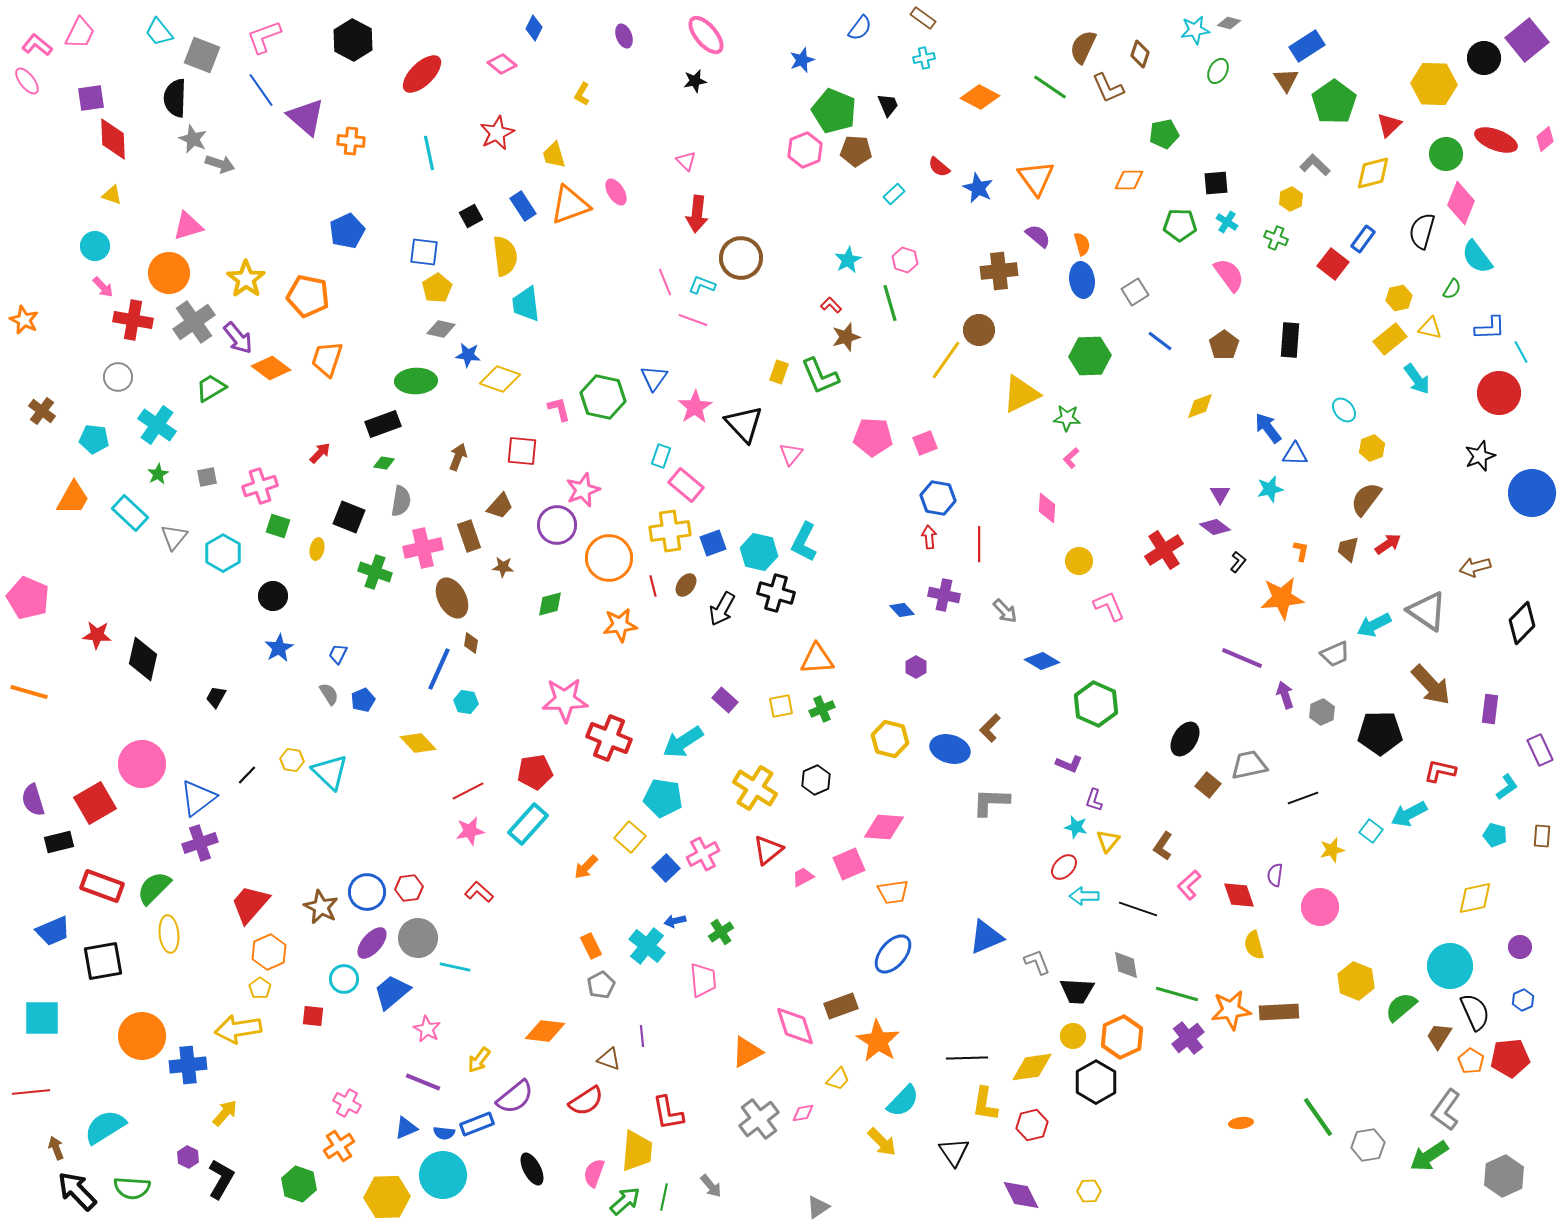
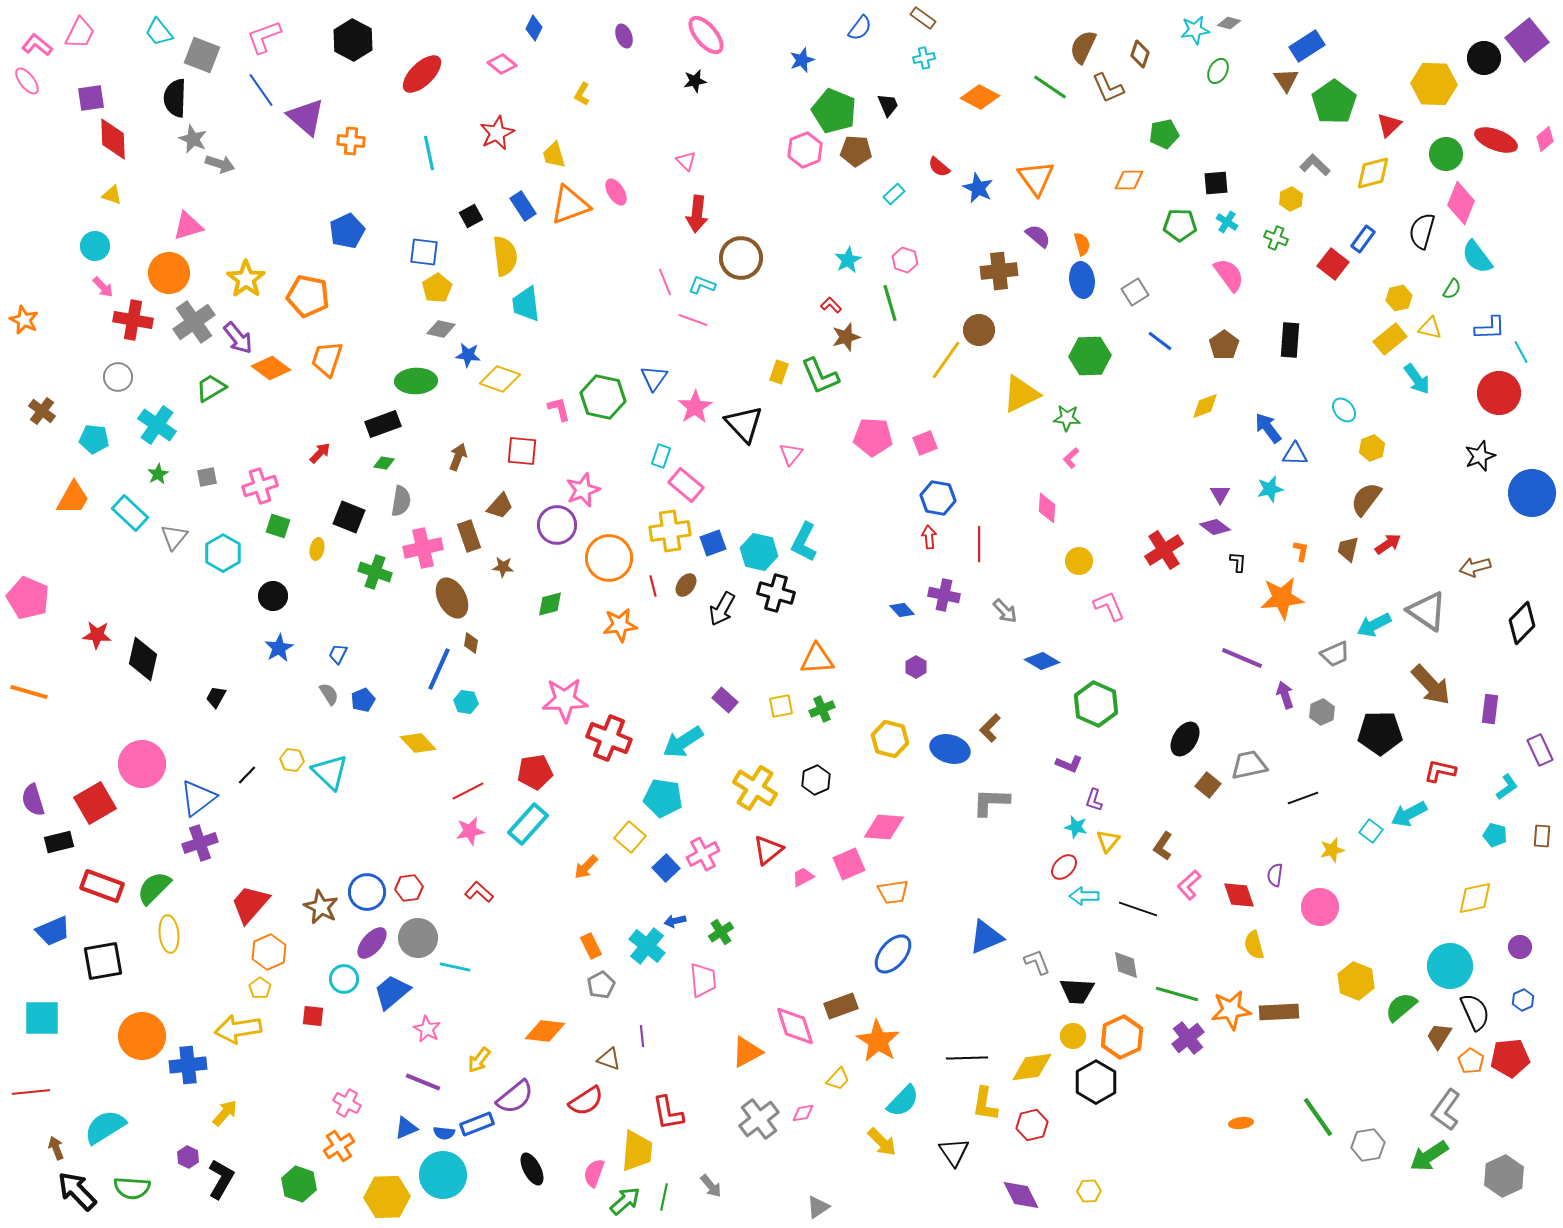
yellow diamond at (1200, 406): moved 5 px right
black L-shape at (1238, 562): rotated 35 degrees counterclockwise
